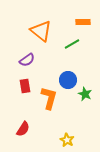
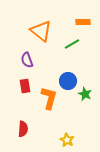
purple semicircle: rotated 105 degrees clockwise
blue circle: moved 1 px down
red semicircle: rotated 28 degrees counterclockwise
